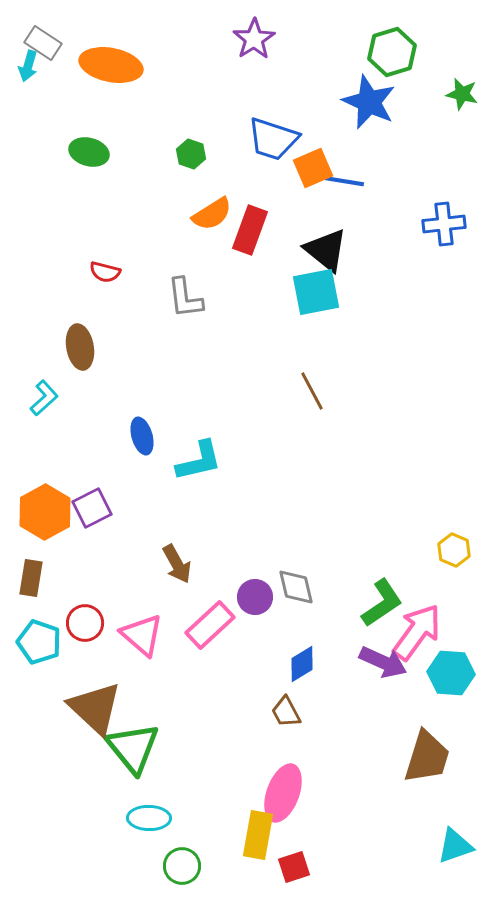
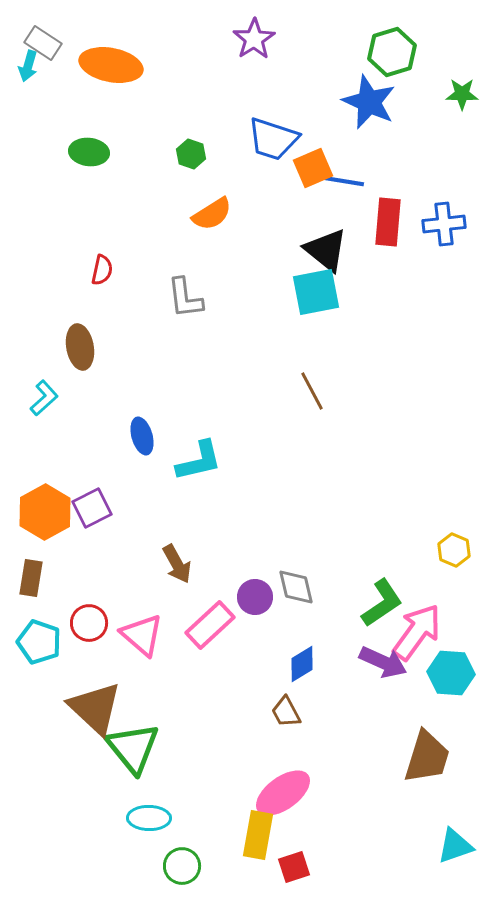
green star at (462, 94): rotated 12 degrees counterclockwise
green ellipse at (89, 152): rotated 9 degrees counterclockwise
red rectangle at (250, 230): moved 138 px right, 8 px up; rotated 15 degrees counterclockwise
red semicircle at (105, 272): moved 3 px left, 2 px up; rotated 92 degrees counterclockwise
red circle at (85, 623): moved 4 px right
pink ellipse at (283, 793): rotated 34 degrees clockwise
